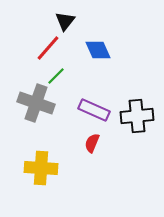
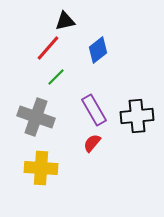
black triangle: rotated 40 degrees clockwise
blue diamond: rotated 76 degrees clockwise
green line: moved 1 px down
gray cross: moved 14 px down
purple rectangle: rotated 36 degrees clockwise
red semicircle: rotated 18 degrees clockwise
